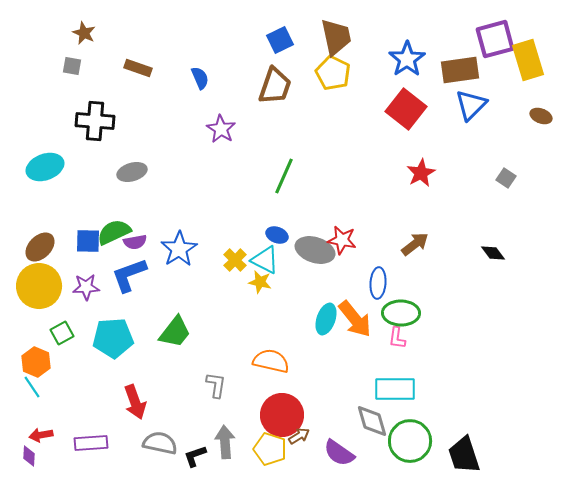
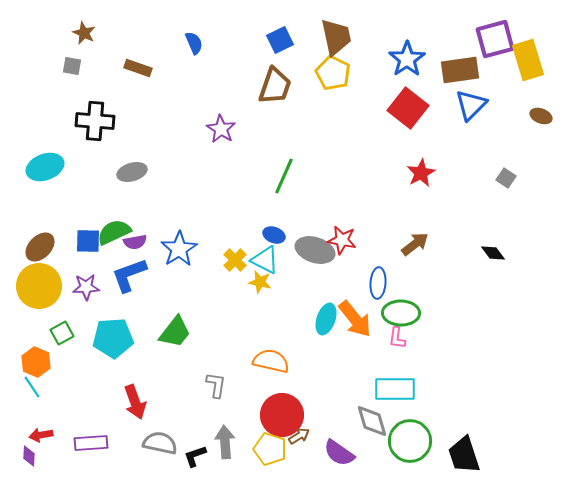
blue semicircle at (200, 78): moved 6 px left, 35 px up
red square at (406, 109): moved 2 px right, 1 px up
blue ellipse at (277, 235): moved 3 px left
